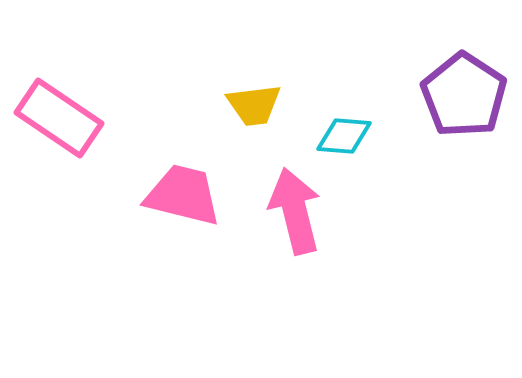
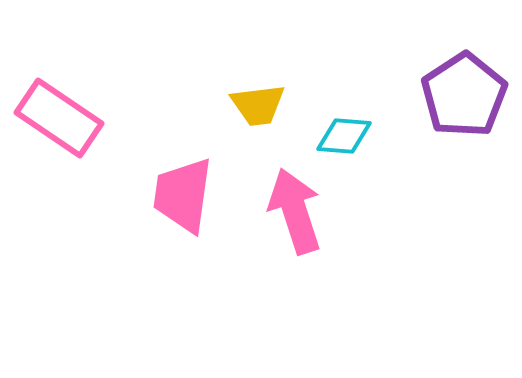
purple pentagon: rotated 6 degrees clockwise
yellow trapezoid: moved 4 px right
pink trapezoid: rotated 96 degrees counterclockwise
pink arrow: rotated 4 degrees counterclockwise
